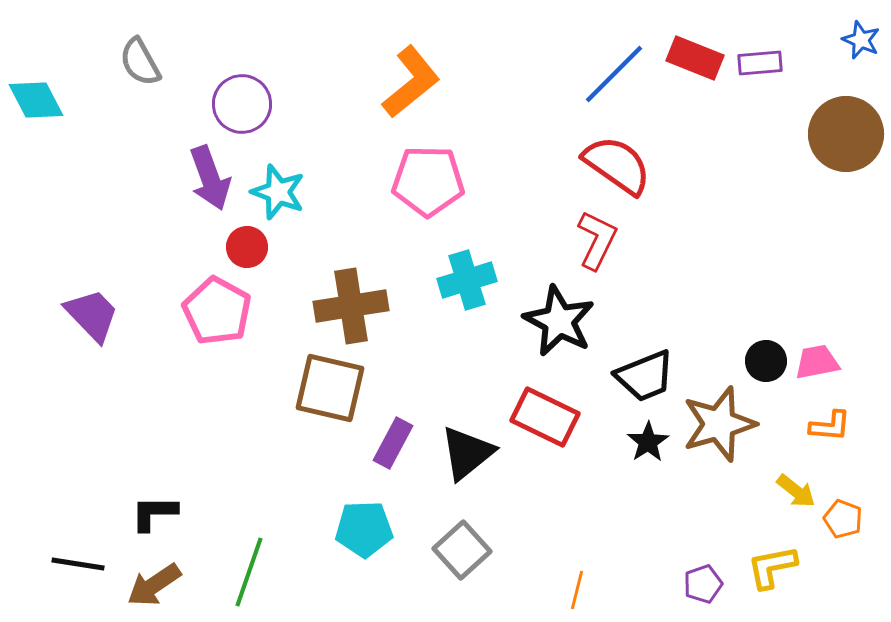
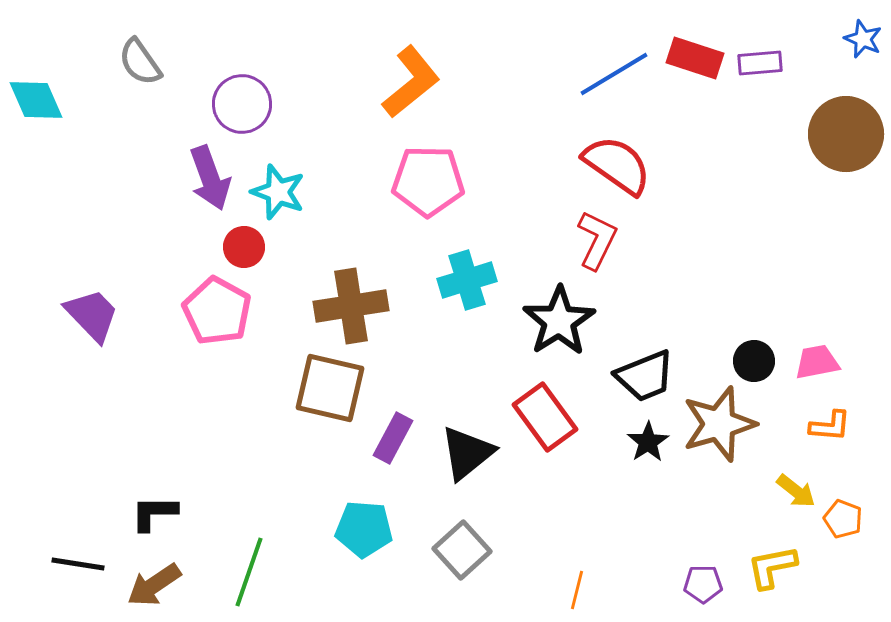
blue star at (861, 40): moved 2 px right, 1 px up
red rectangle at (695, 58): rotated 4 degrees counterclockwise
gray semicircle at (140, 62): rotated 6 degrees counterclockwise
blue line at (614, 74): rotated 14 degrees clockwise
cyan diamond at (36, 100): rotated 4 degrees clockwise
red circle at (247, 247): moved 3 px left
black star at (559, 321): rotated 12 degrees clockwise
black circle at (766, 361): moved 12 px left
red rectangle at (545, 417): rotated 28 degrees clockwise
purple rectangle at (393, 443): moved 5 px up
cyan pentagon at (364, 529): rotated 6 degrees clockwise
purple pentagon at (703, 584): rotated 18 degrees clockwise
